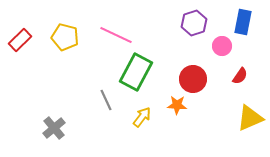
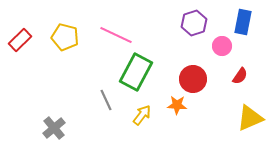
yellow arrow: moved 2 px up
